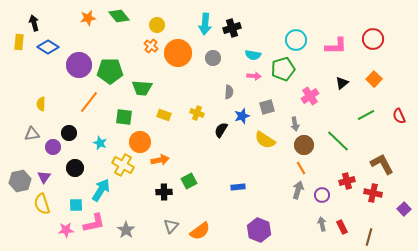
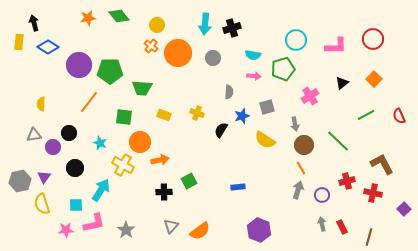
gray triangle at (32, 134): moved 2 px right, 1 px down
